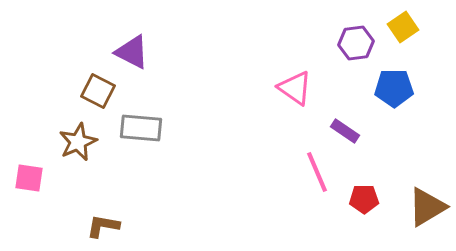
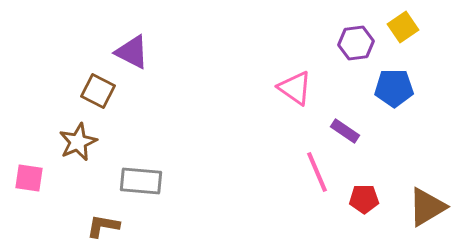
gray rectangle: moved 53 px down
